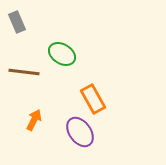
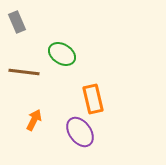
orange rectangle: rotated 16 degrees clockwise
